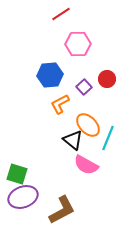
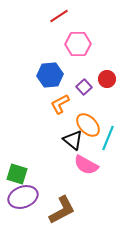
red line: moved 2 px left, 2 px down
